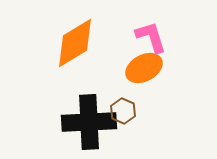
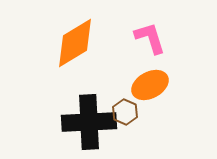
pink L-shape: moved 1 px left, 1 px down
orange ellipse: moved 6 px right, 17 px down
brown hexagon: moved 2 px right, 1 px down
